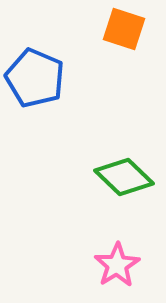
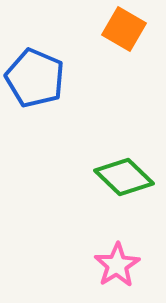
orange square: rotated 12 degrees clockwise
